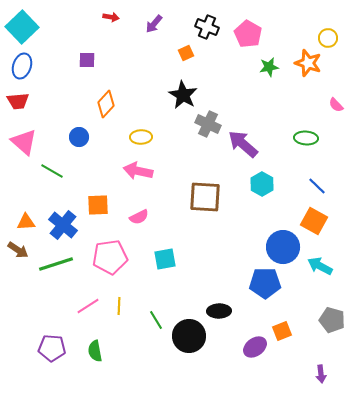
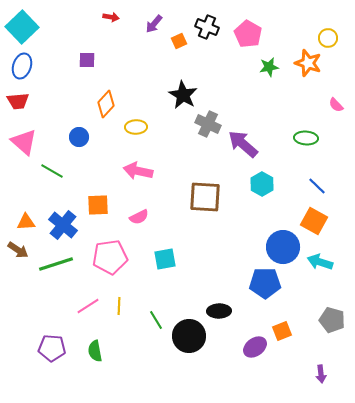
orange square at (186, 53): moved 7 px left, 12 px up
yellow ellipse at (141, 137): moved 5 px left, 10 px up
cyan arrow at (320, 266): moved 4 px up; rotated 10 degrees counterclockwise
